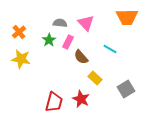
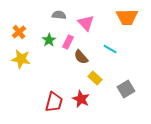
gray semicircle: moved 1 px left, 8 px up
